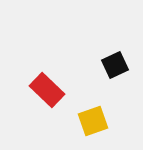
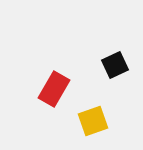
red rectangle: moved 7 px right, 1 px up; rotated 76 degrees clockwise
